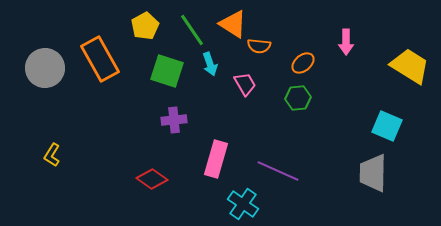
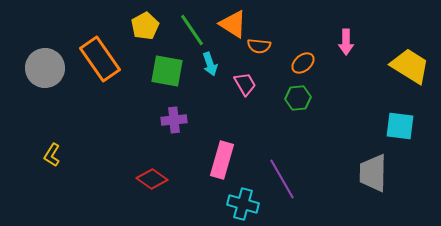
orange rectangle: rotated 6 degrees counterclockwise
green square: rotated 8 degrees counterclockwise
cyan square: moved 13 px right; rotated 16 degrees counterclockwise
pink rectangle: moved 6 px right, 1 px down
purple line: moved 4 px right, 8 px down; rotated 36 degrees clockwise
cyan cross: rotated 20 degrees counterclockwise
